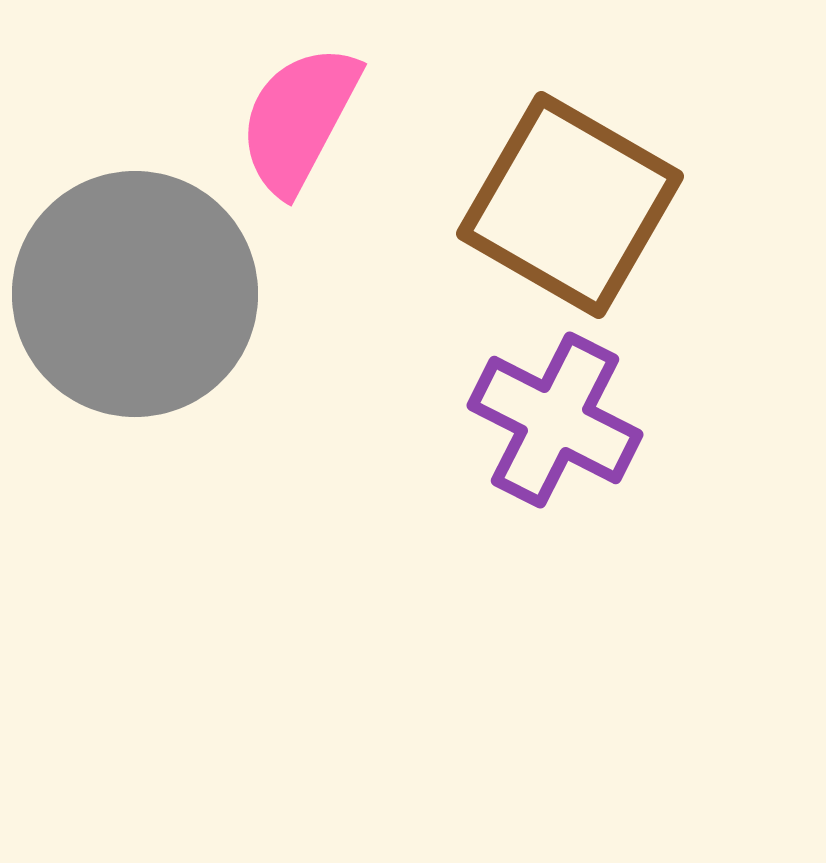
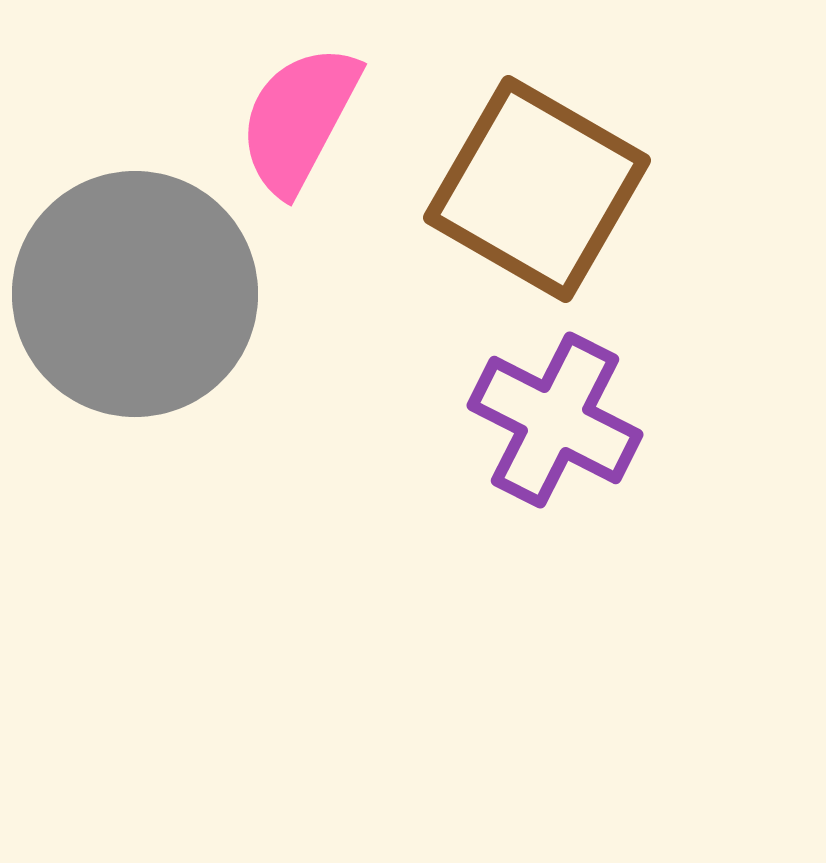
brown square: moved 33 px left, 16 px up
